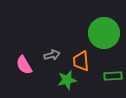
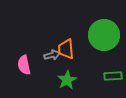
green circle: moved 2 px down
orange trapezoid: moved 15 px left, 12 px up
pink semicircle: rotated 18 degrees clockwise
green star: rotated 18 degrees counterclockwise
